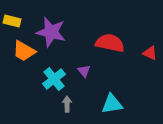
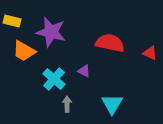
purple triangle: rotated 24 degrees counterclockwise
cyan cross: rotated 10 degrees counterclockwise
cyan triangle: rotated 50 degrees counterclockwise
